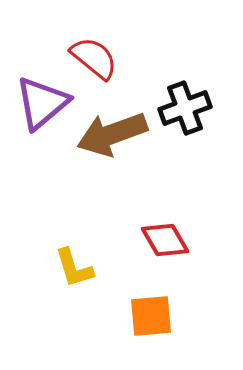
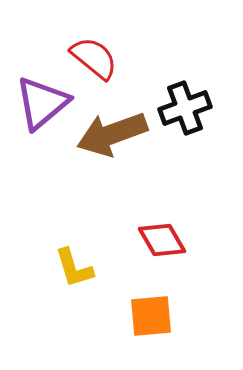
red diamond: moved 3 px left
